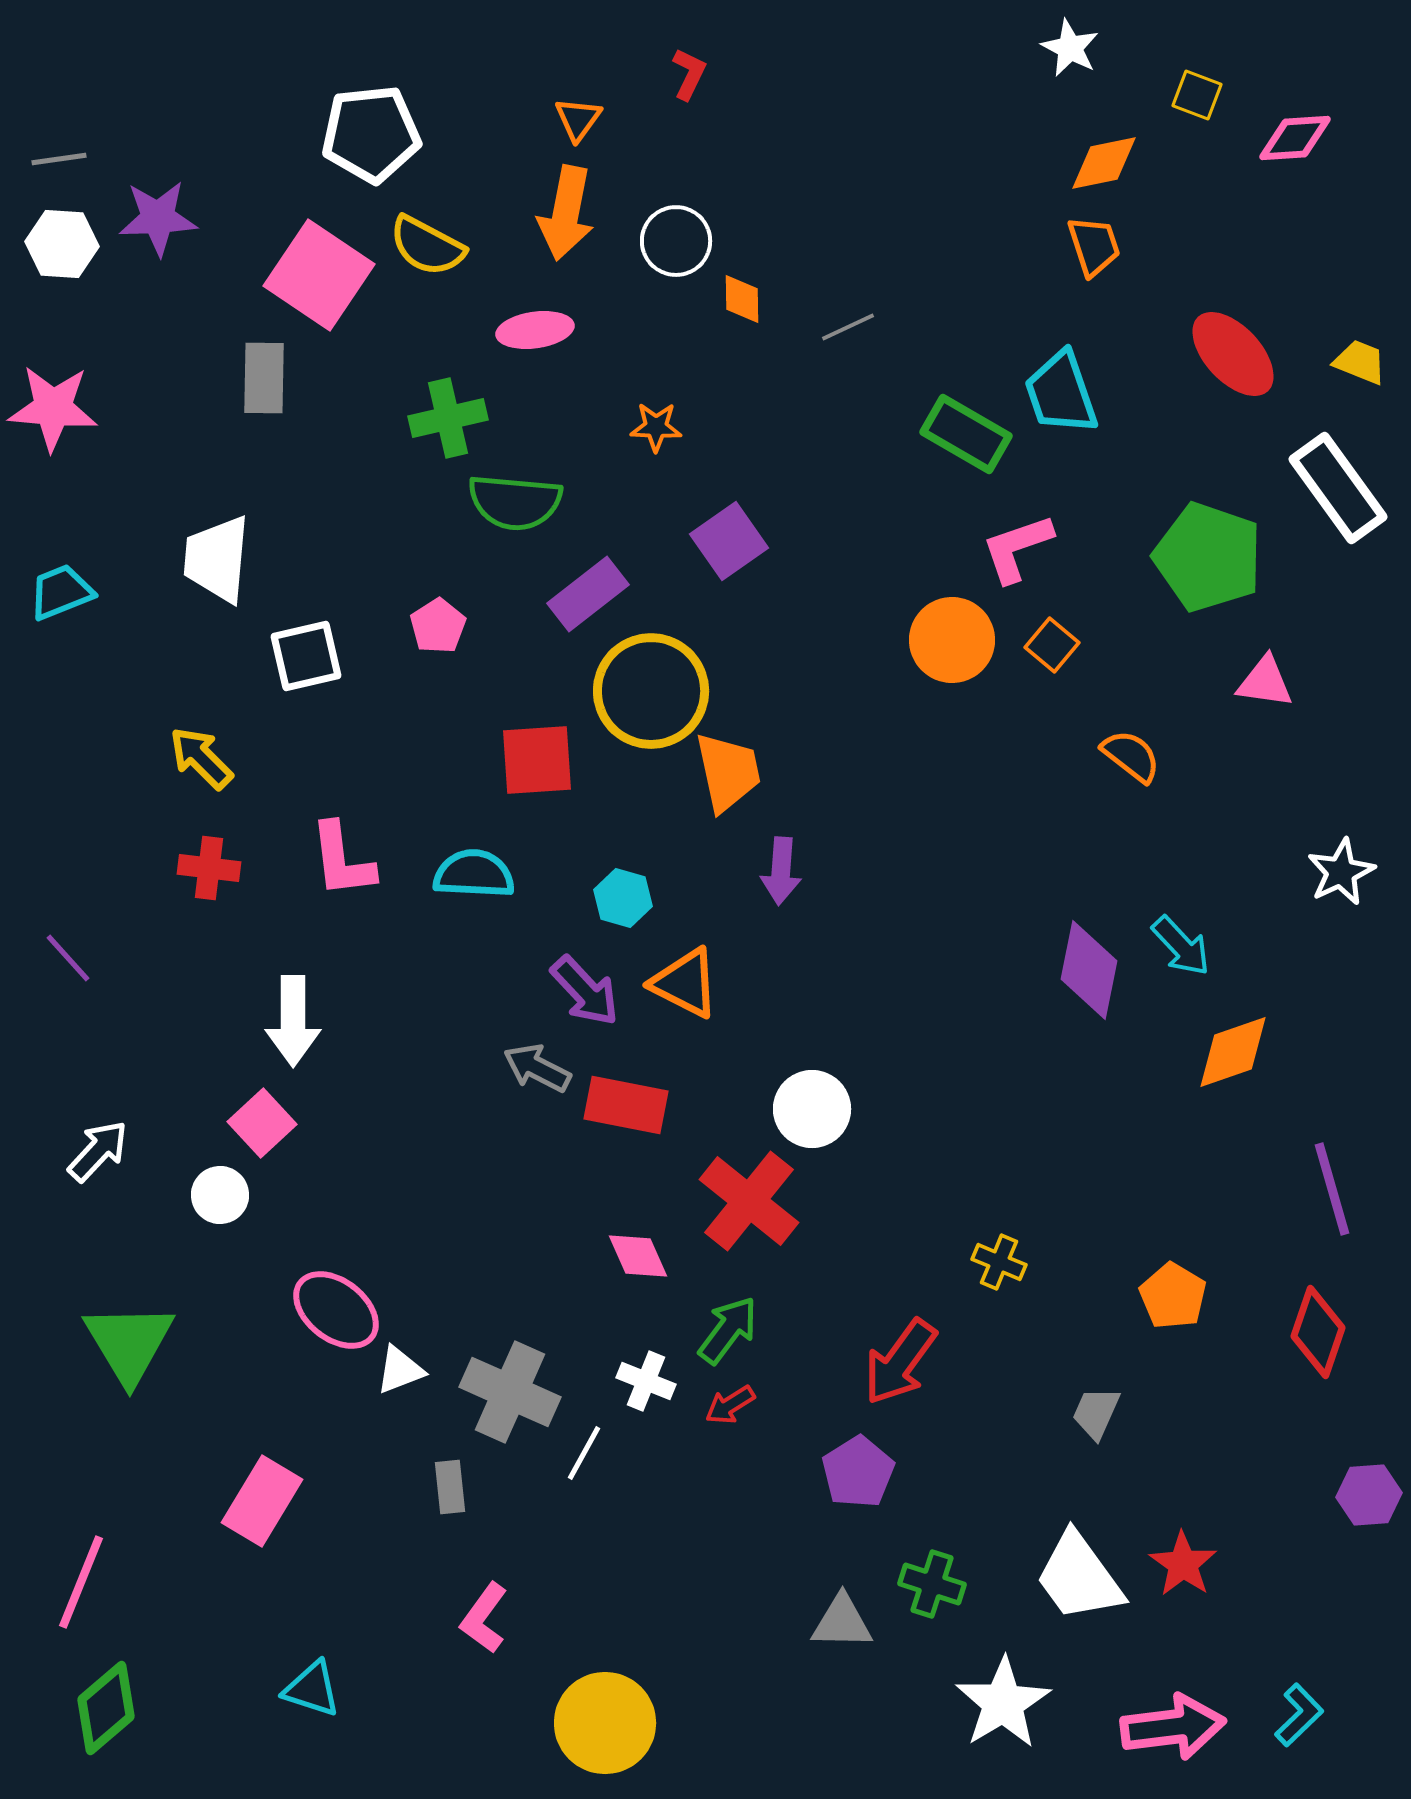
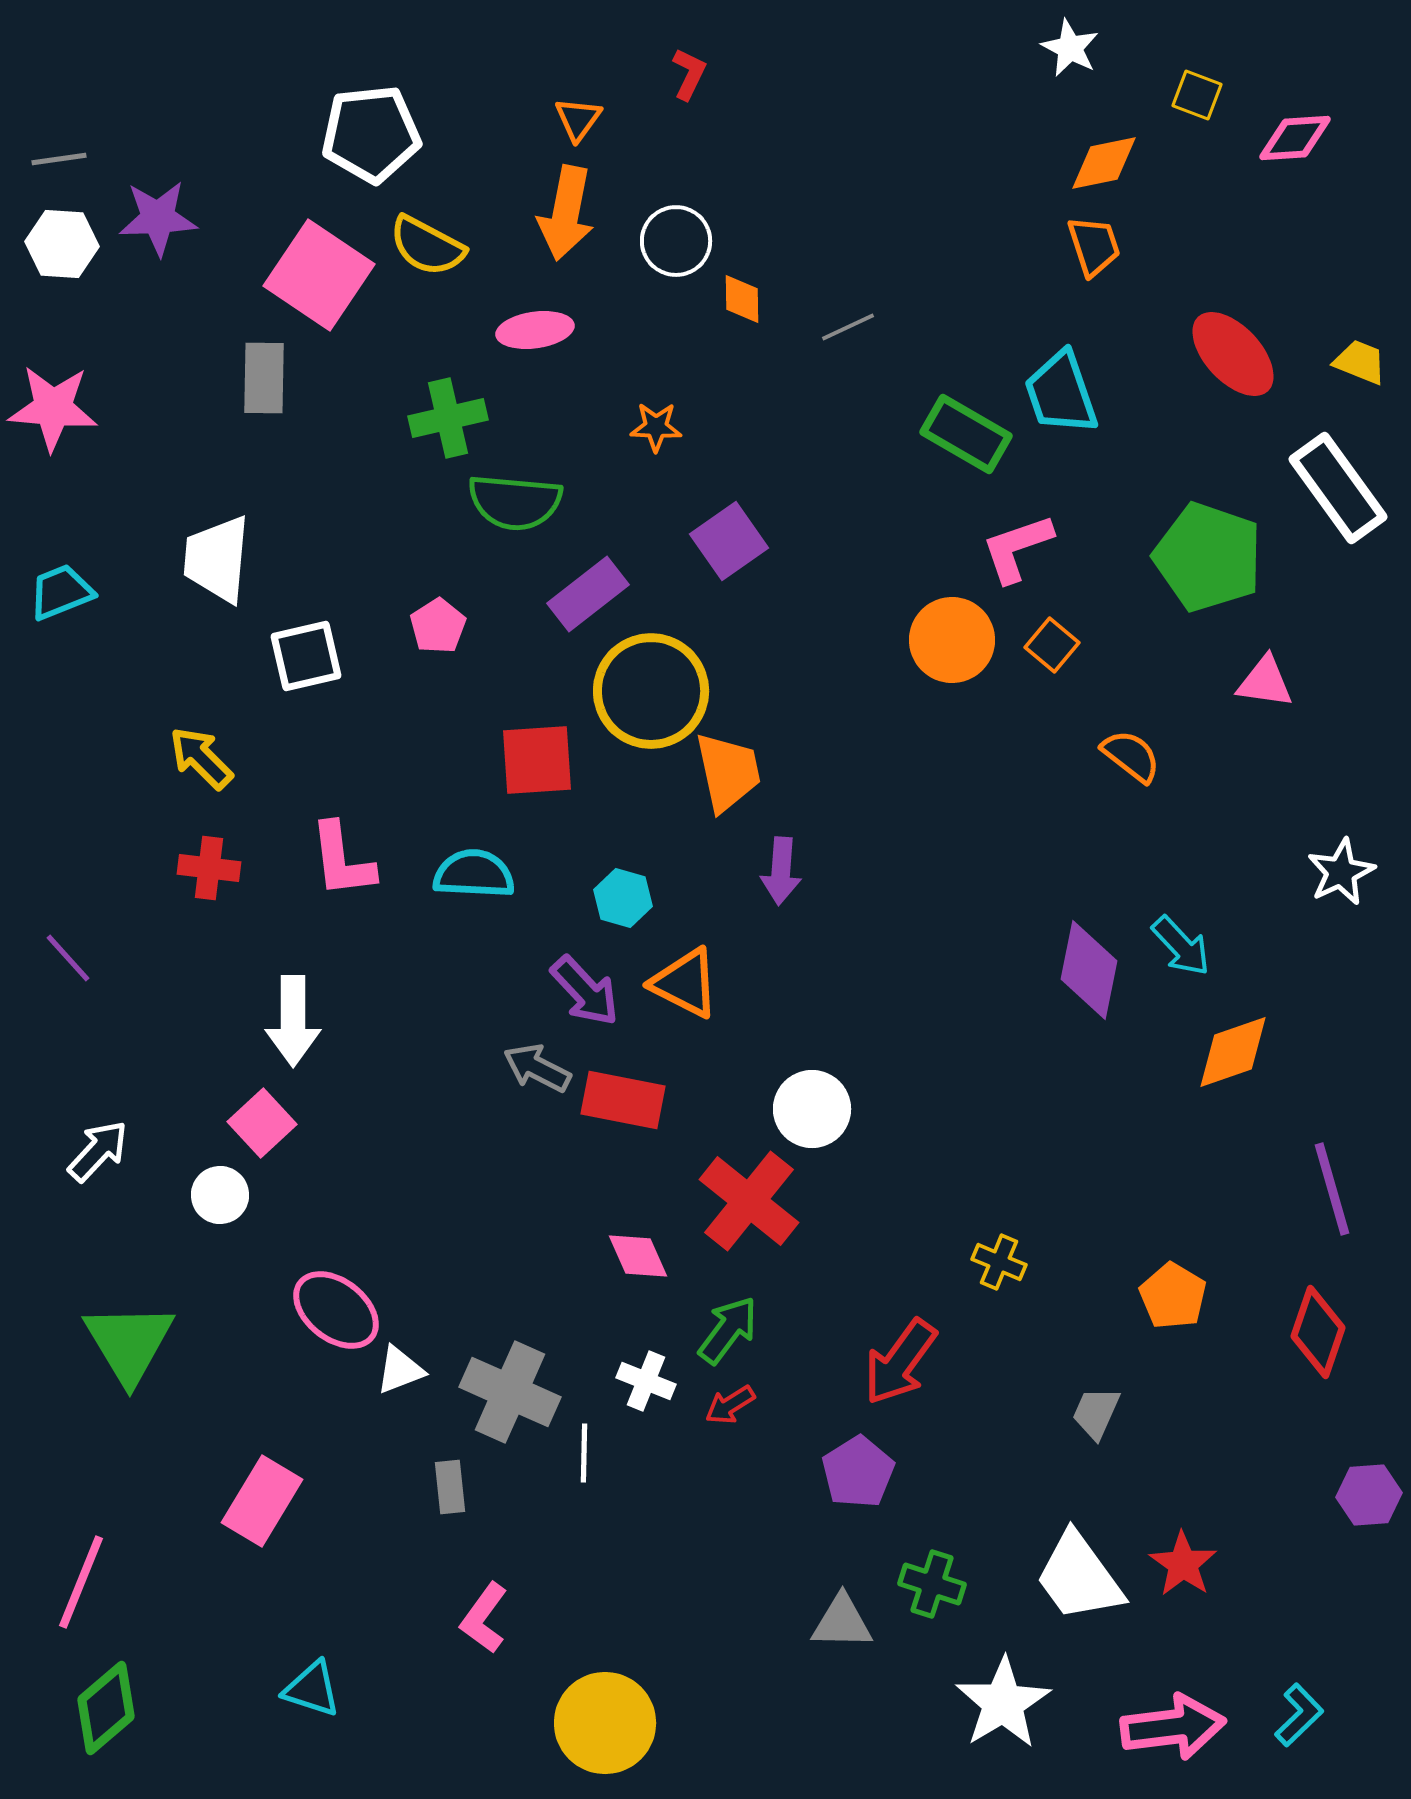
red rectangle at (626, 1105): moved 3 px left, 5 px up
white line at (584, 1453): rotated 28 degrees counterclockwise
